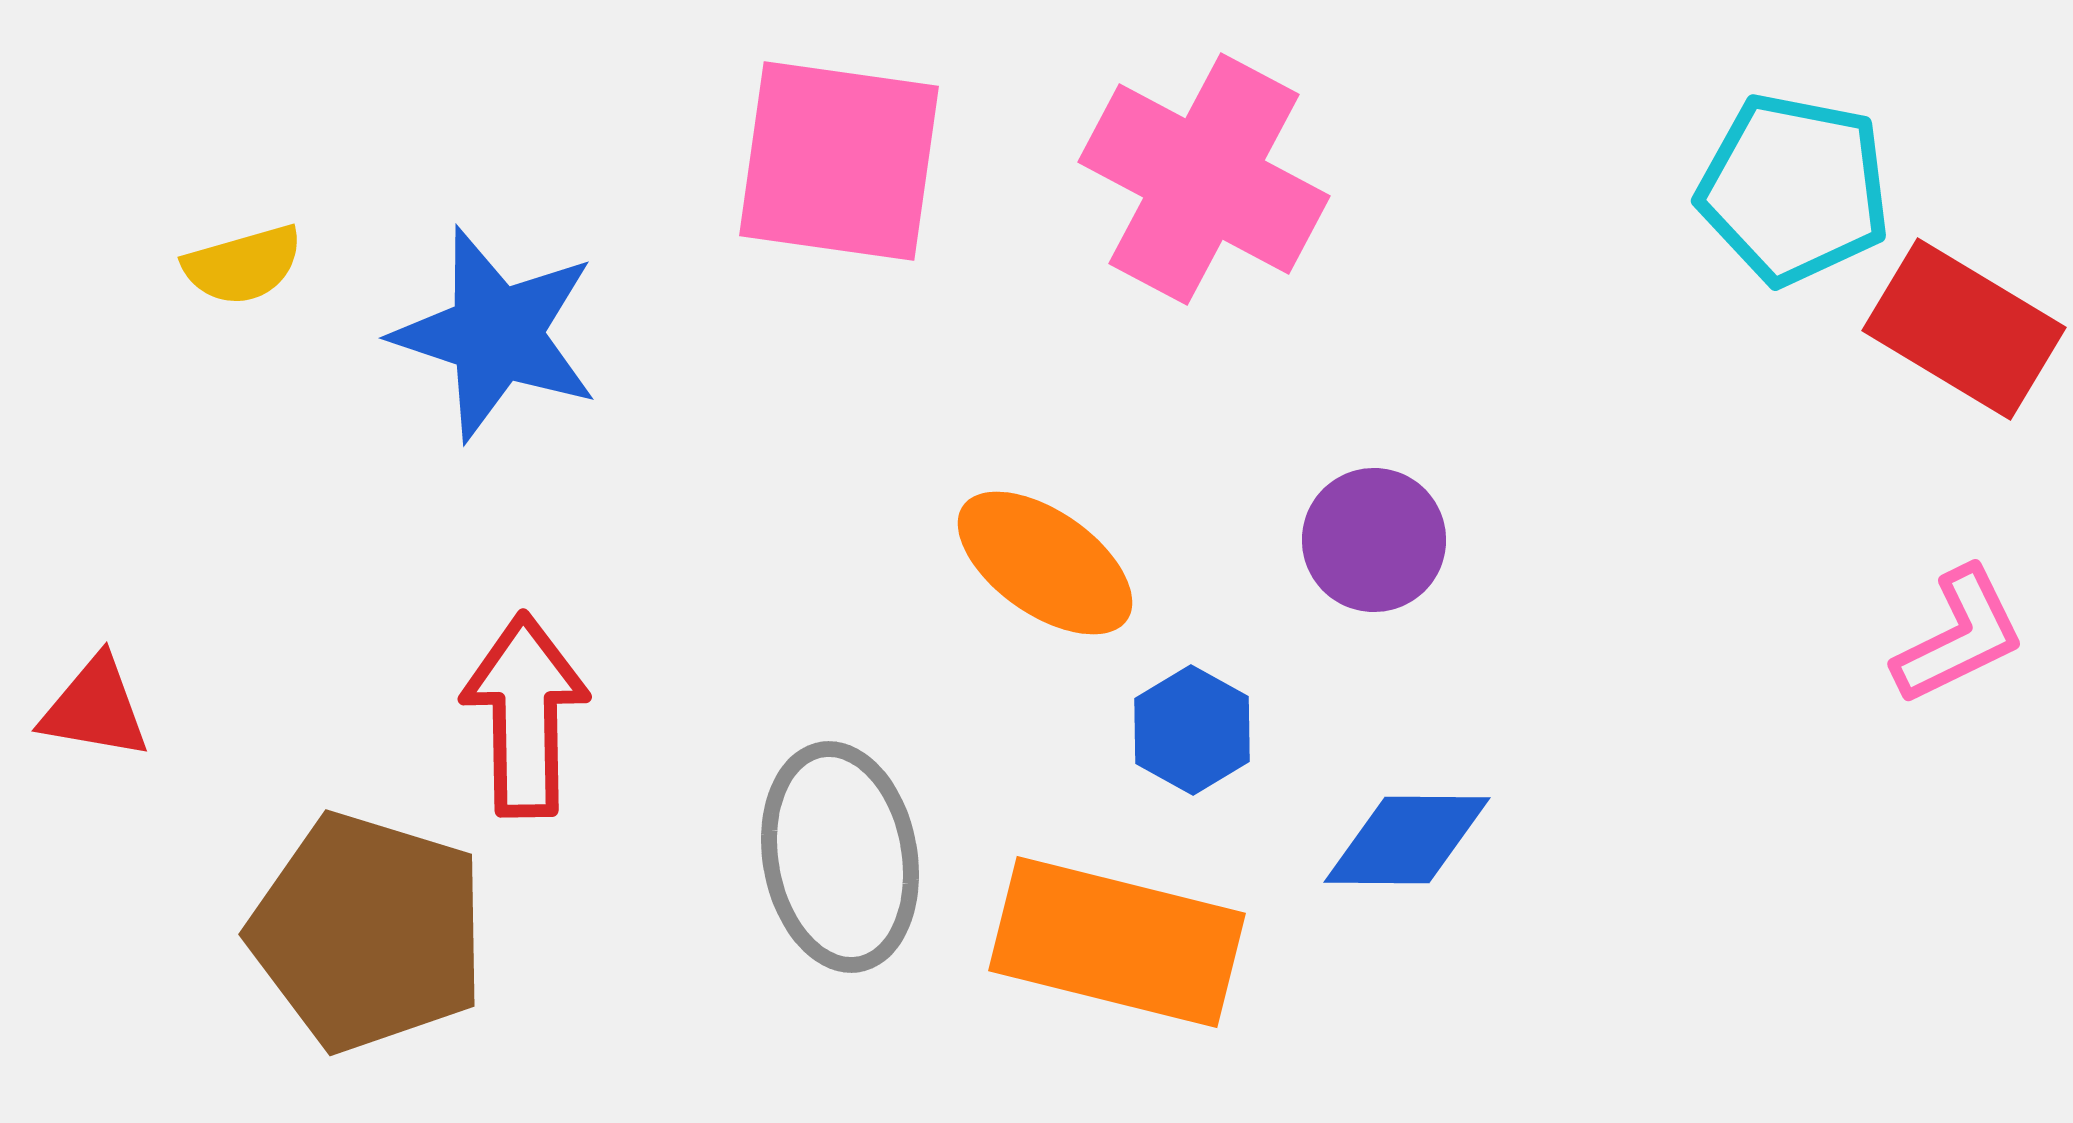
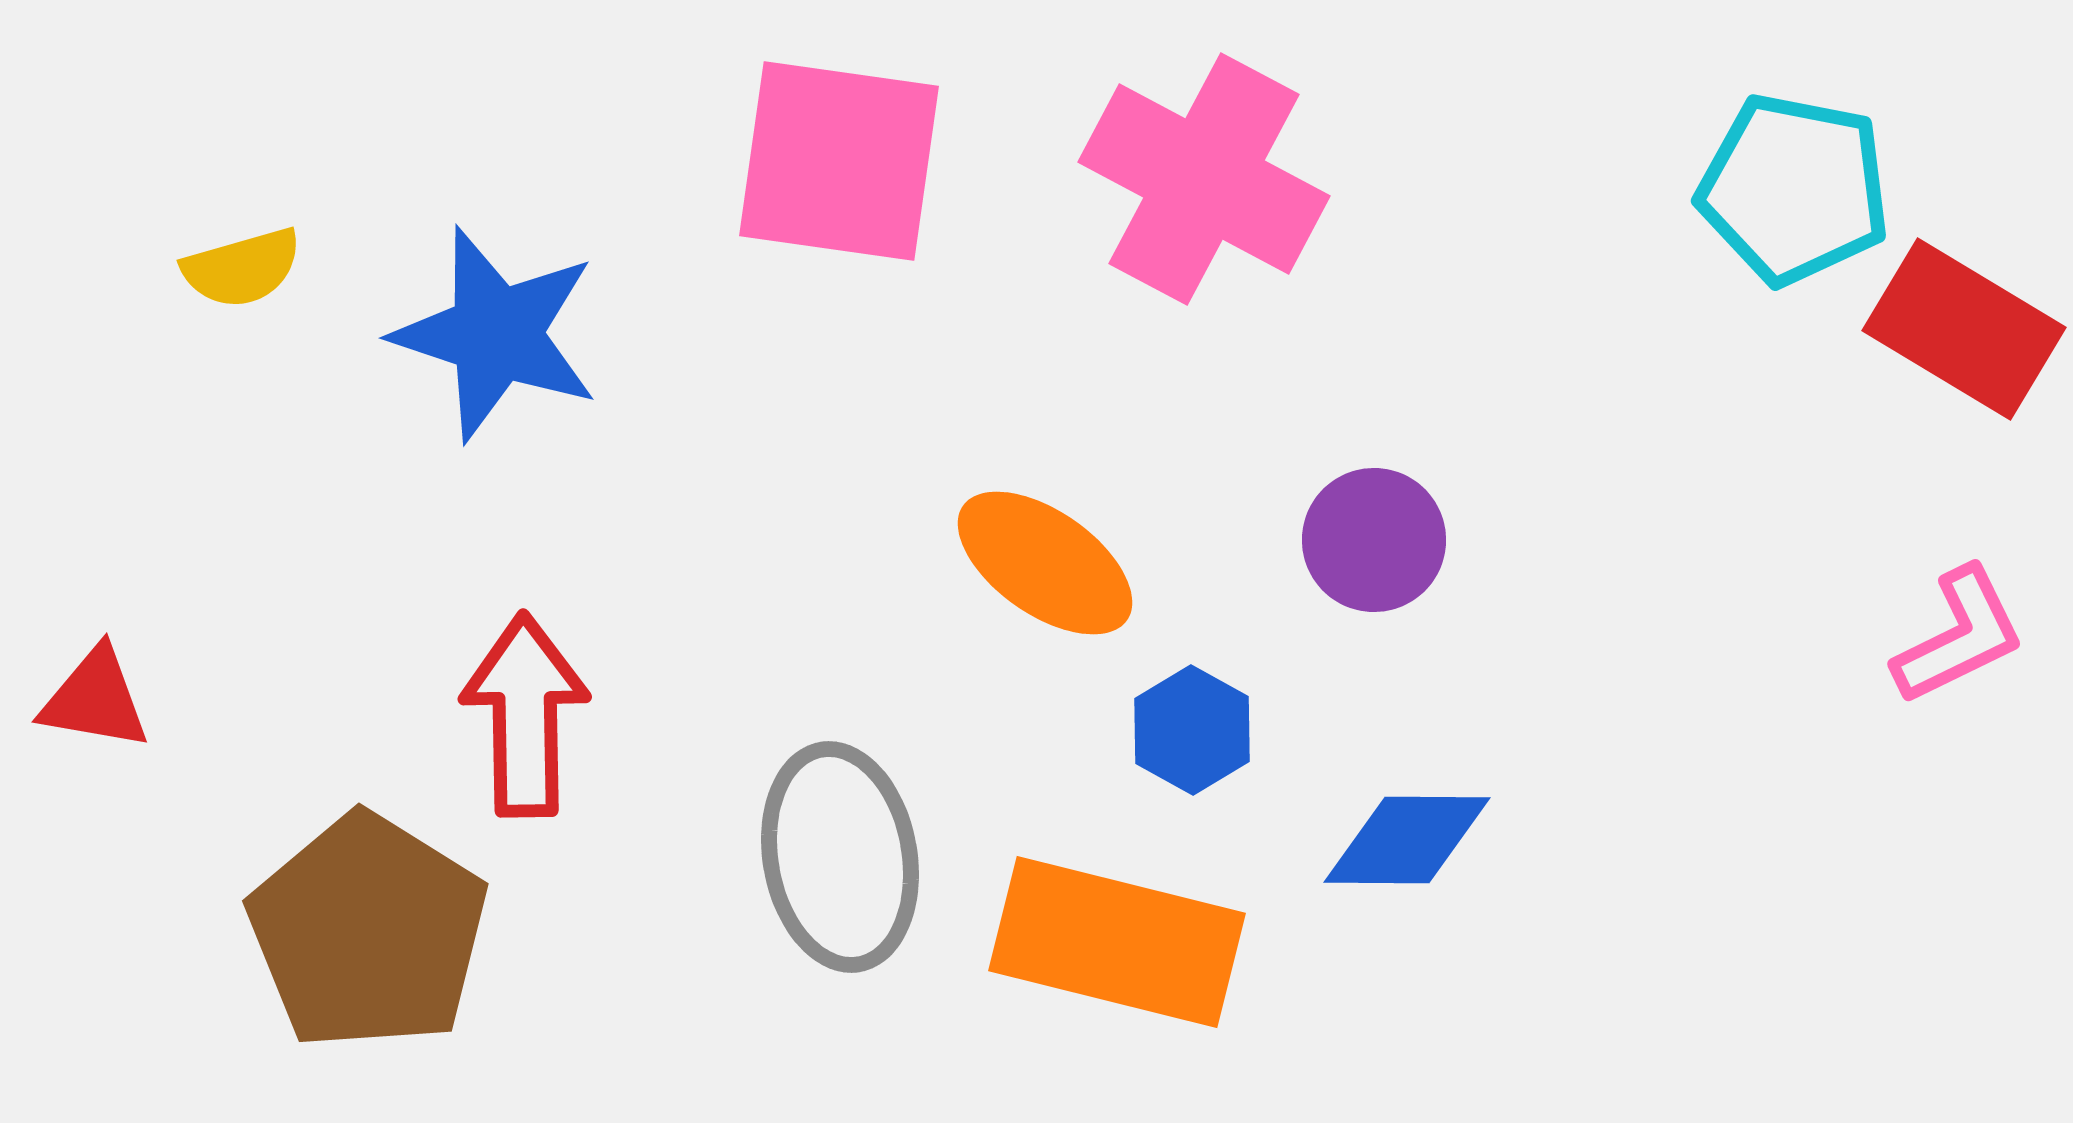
yellow semicircle: moved 1 px left, 3 px down
red triangle: moved 9 px up
brown pentagon: rotated 15 degrees clockwise
